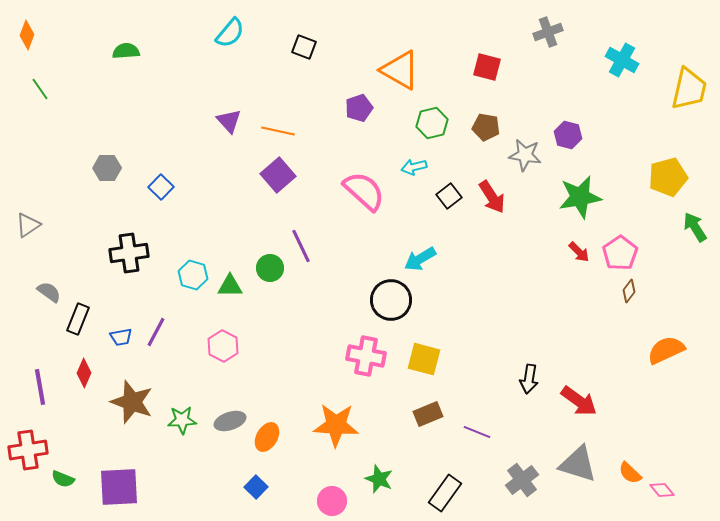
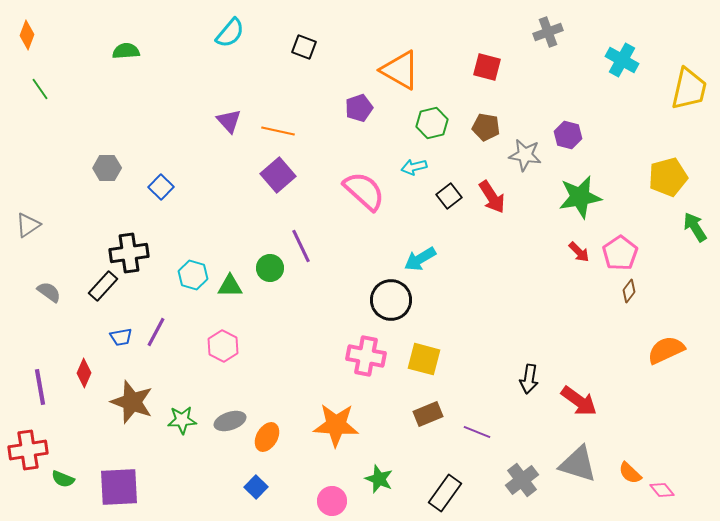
black rectangle at (78, 319): moved 25 px right, 33 px up; rotated 20 degrees clockwise
